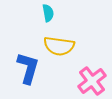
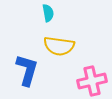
blue L-shape: moved 1 px left, 2 px down
pink cross: rotated 24 degrees clockwise
